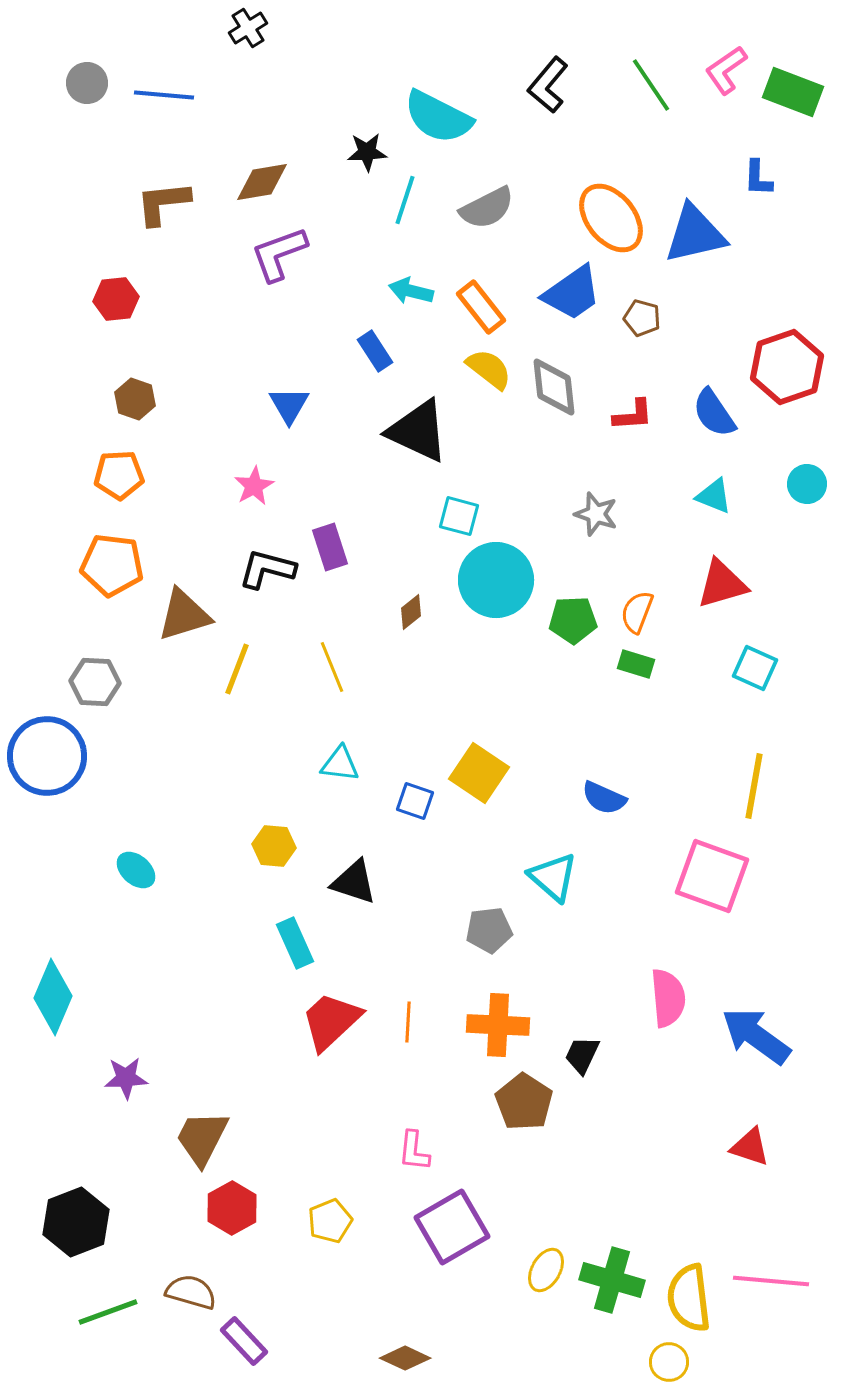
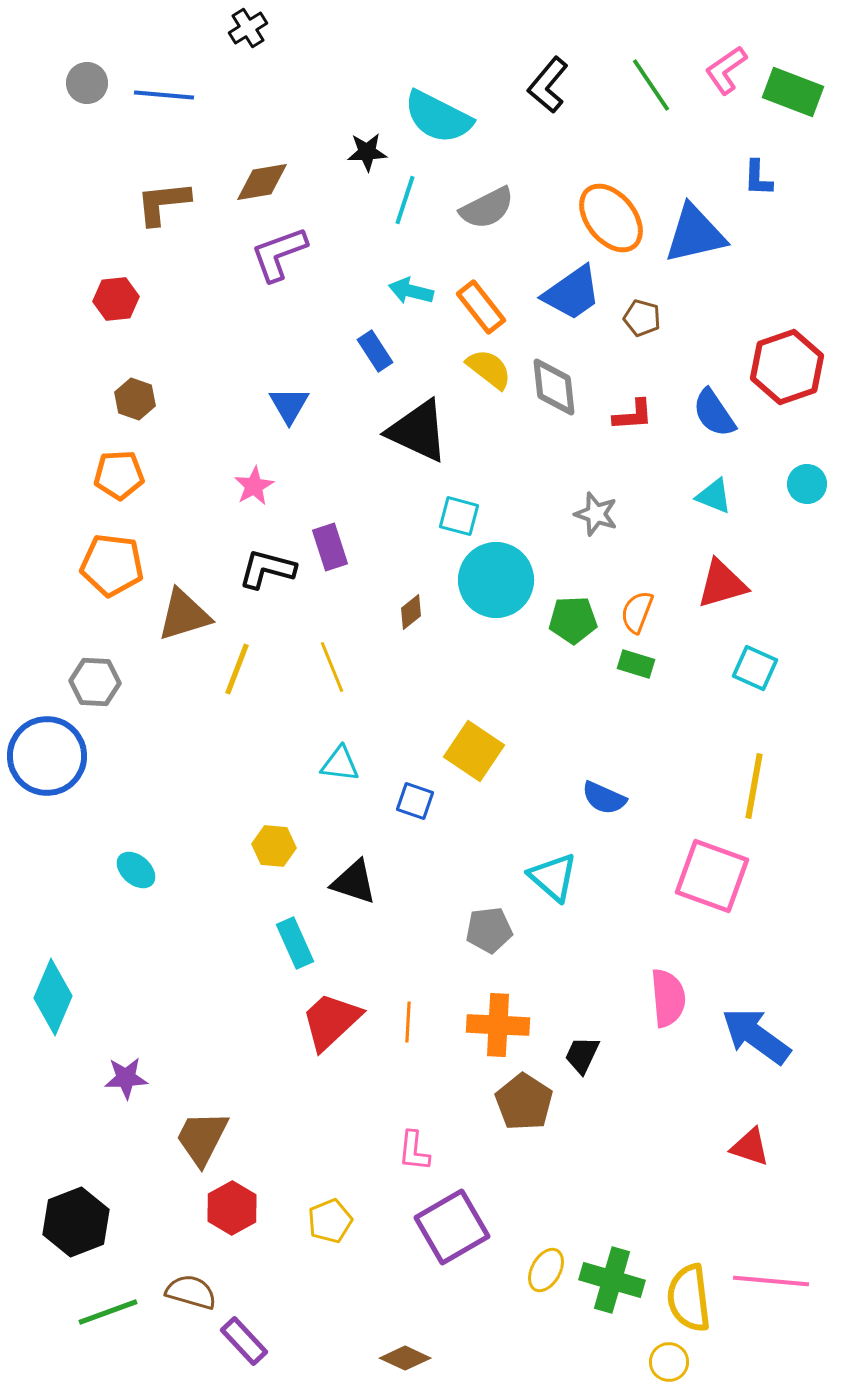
yellow square at (479, 773): moved 5 px left, 22 px up
